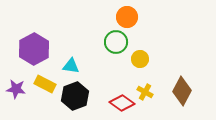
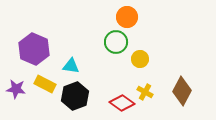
purple hexagon: rotated 8 degrees counterclockwise
